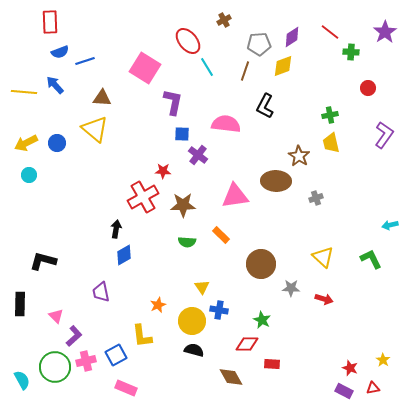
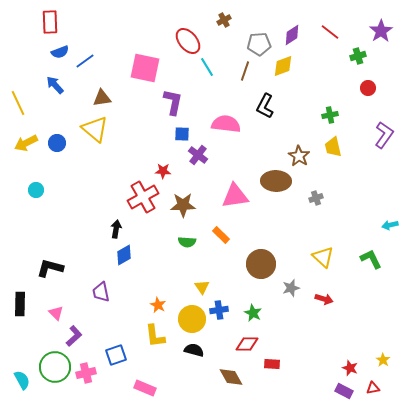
purple star at (385, 32): moved 4 px left, 1 px up
purple diamond at (292, 37): moved 2 px up
green cross at (351, 52): moved 7 px right, 4 px down; rotated 21 degrees counterclockwise
blue line at (85, 61): rotated 18 degrees counterclockwise
pink square at (145, 68): rotated 20 degrees counterclockwise
yellow line at (24, 92): moved 6 px left, 11 px down; rotated 60 degrees clockwise
brown triangle at (102, 98): rotated 12 degrees counterclockwise
yellow trapezoid at (331, 143): moved 2 px right, 4 px down
cyan circle at (29, 175): moved 7 px right, 15 px down
black L-shape at (43, 261): moved 7 px right, 7 px down
gray star at (291, 288): rotated 18 degrees counterclockwise
orange star at (158, 305): rotated 21 degrees counterclockwise
blue cross at (219, 310): rotated 18 degrees counterclockwise
pink triangle at (56, 316): moved 3 px up
green star at (262, 320): moved 9 px left, 7 px up
yellow circle at (192, 321): moved 2 px up
yellow L-shape at (142, 336): moved 13 px right
blue square at (116, 355): rotated 10 degrees clockwise
pink cross at (86, 361): moved 12 px down
pink rectangle at (126, 388): moved 19 px right
